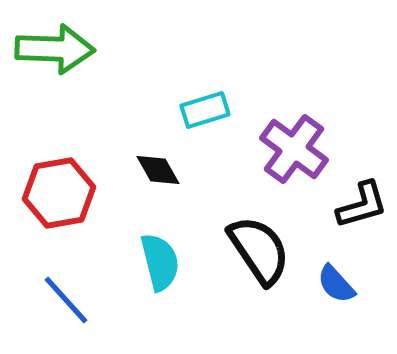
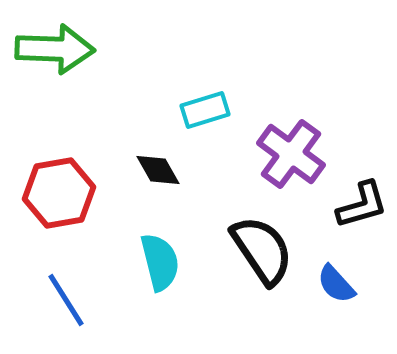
purple cross: moved 3 px left, 5 px down
black semicircle: moved 3 px right
blue line: rotated 10 degrees clockwise
